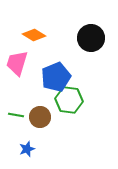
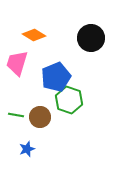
green hexagon: rotated 12 degrees clockwise
